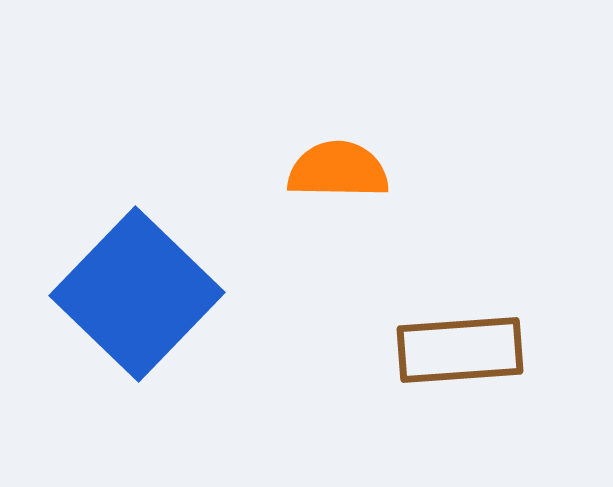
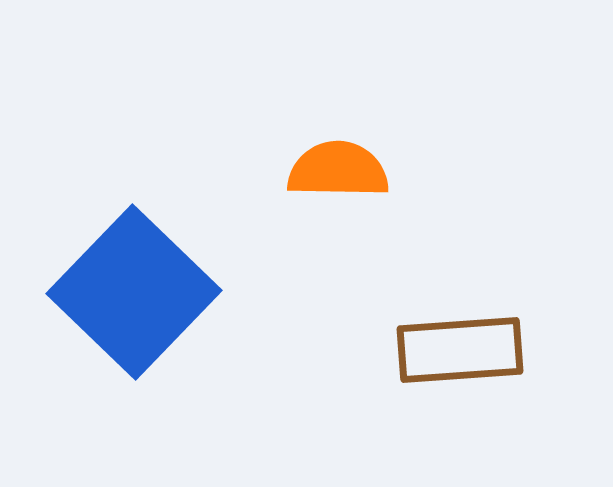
blue square: moved 3 px left, 2 px up
